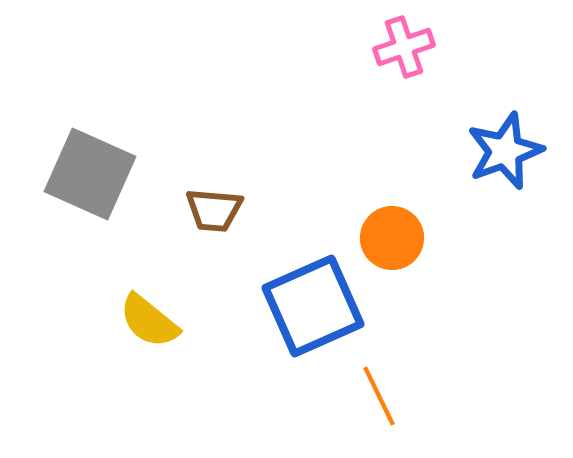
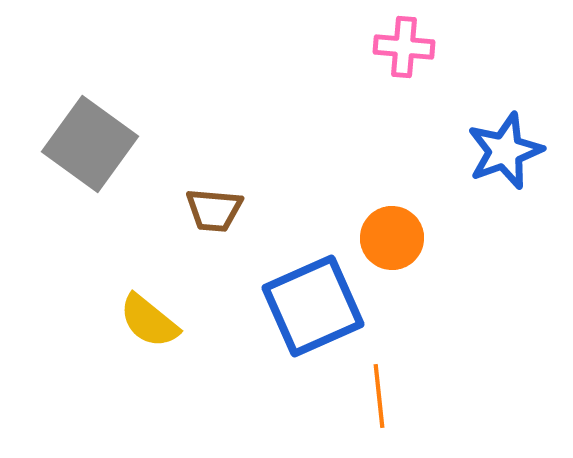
pink cross: rotated 24 degrees clockwise
gray square: moved 30 px up; rotated 12 degrees clockwise
orange line: rotated 20 degrees clockwise
